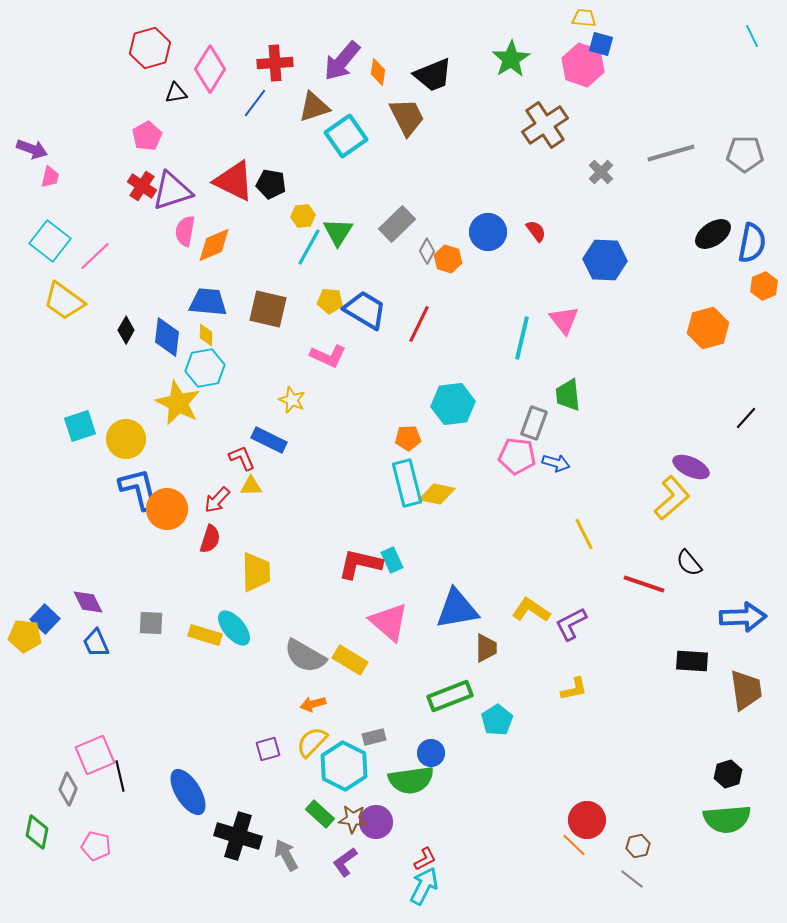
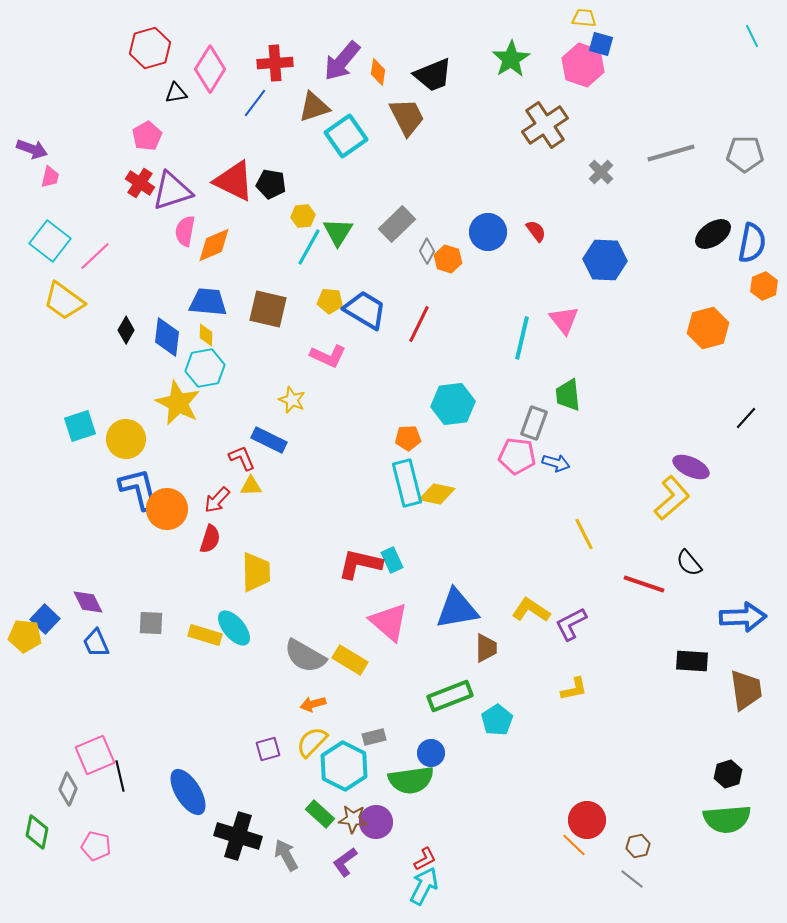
red cross at (142, 186): moved 2 px left, 3 px up
